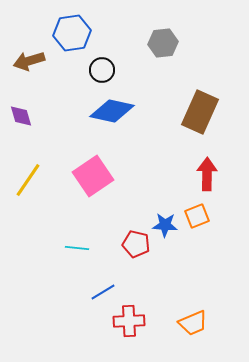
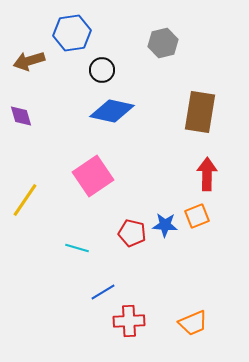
gray hexagon: rotated 8 degrees counterclockwise
brown rectangle: rotated 15 degrees counterclockwise
yellow line: moved 3 px left, 20 px down
red pentagon: moved 4 px left, 11 px up
cyan line: rotated 10 degrees clockwise
